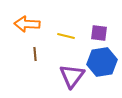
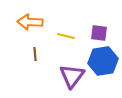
orange arrow: moved 3 px right, 2 px up
blue hexagon: moved 1 px right, 1 px up
